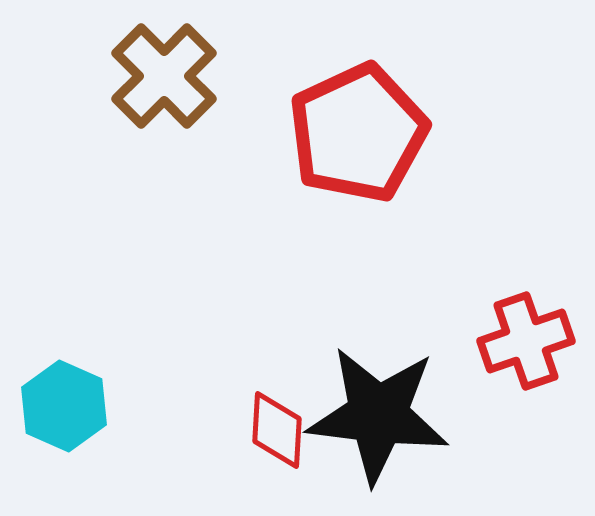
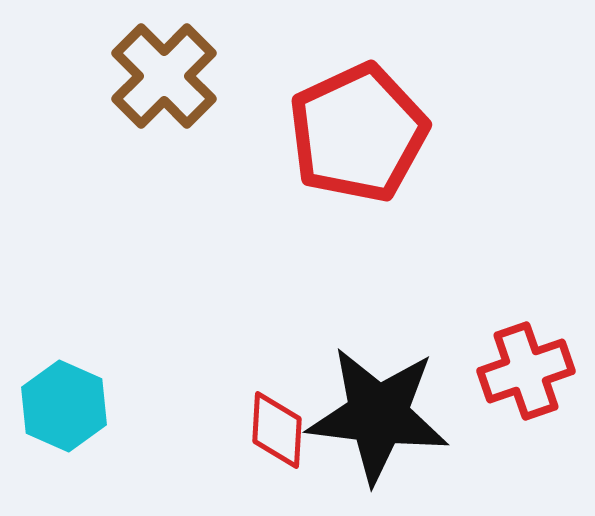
red cross: moved 30 px down
